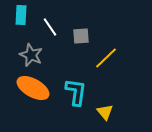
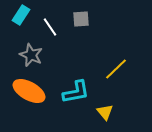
cyan rectangle: rotated 30 degrees clockwise
gray square: moved 17 px up
yellow line: moved 10 px right, 11 px down
orange ellipse: moved 4 px left, 3 px down
cyan L-shape: rotated 72 degrees clockwise
